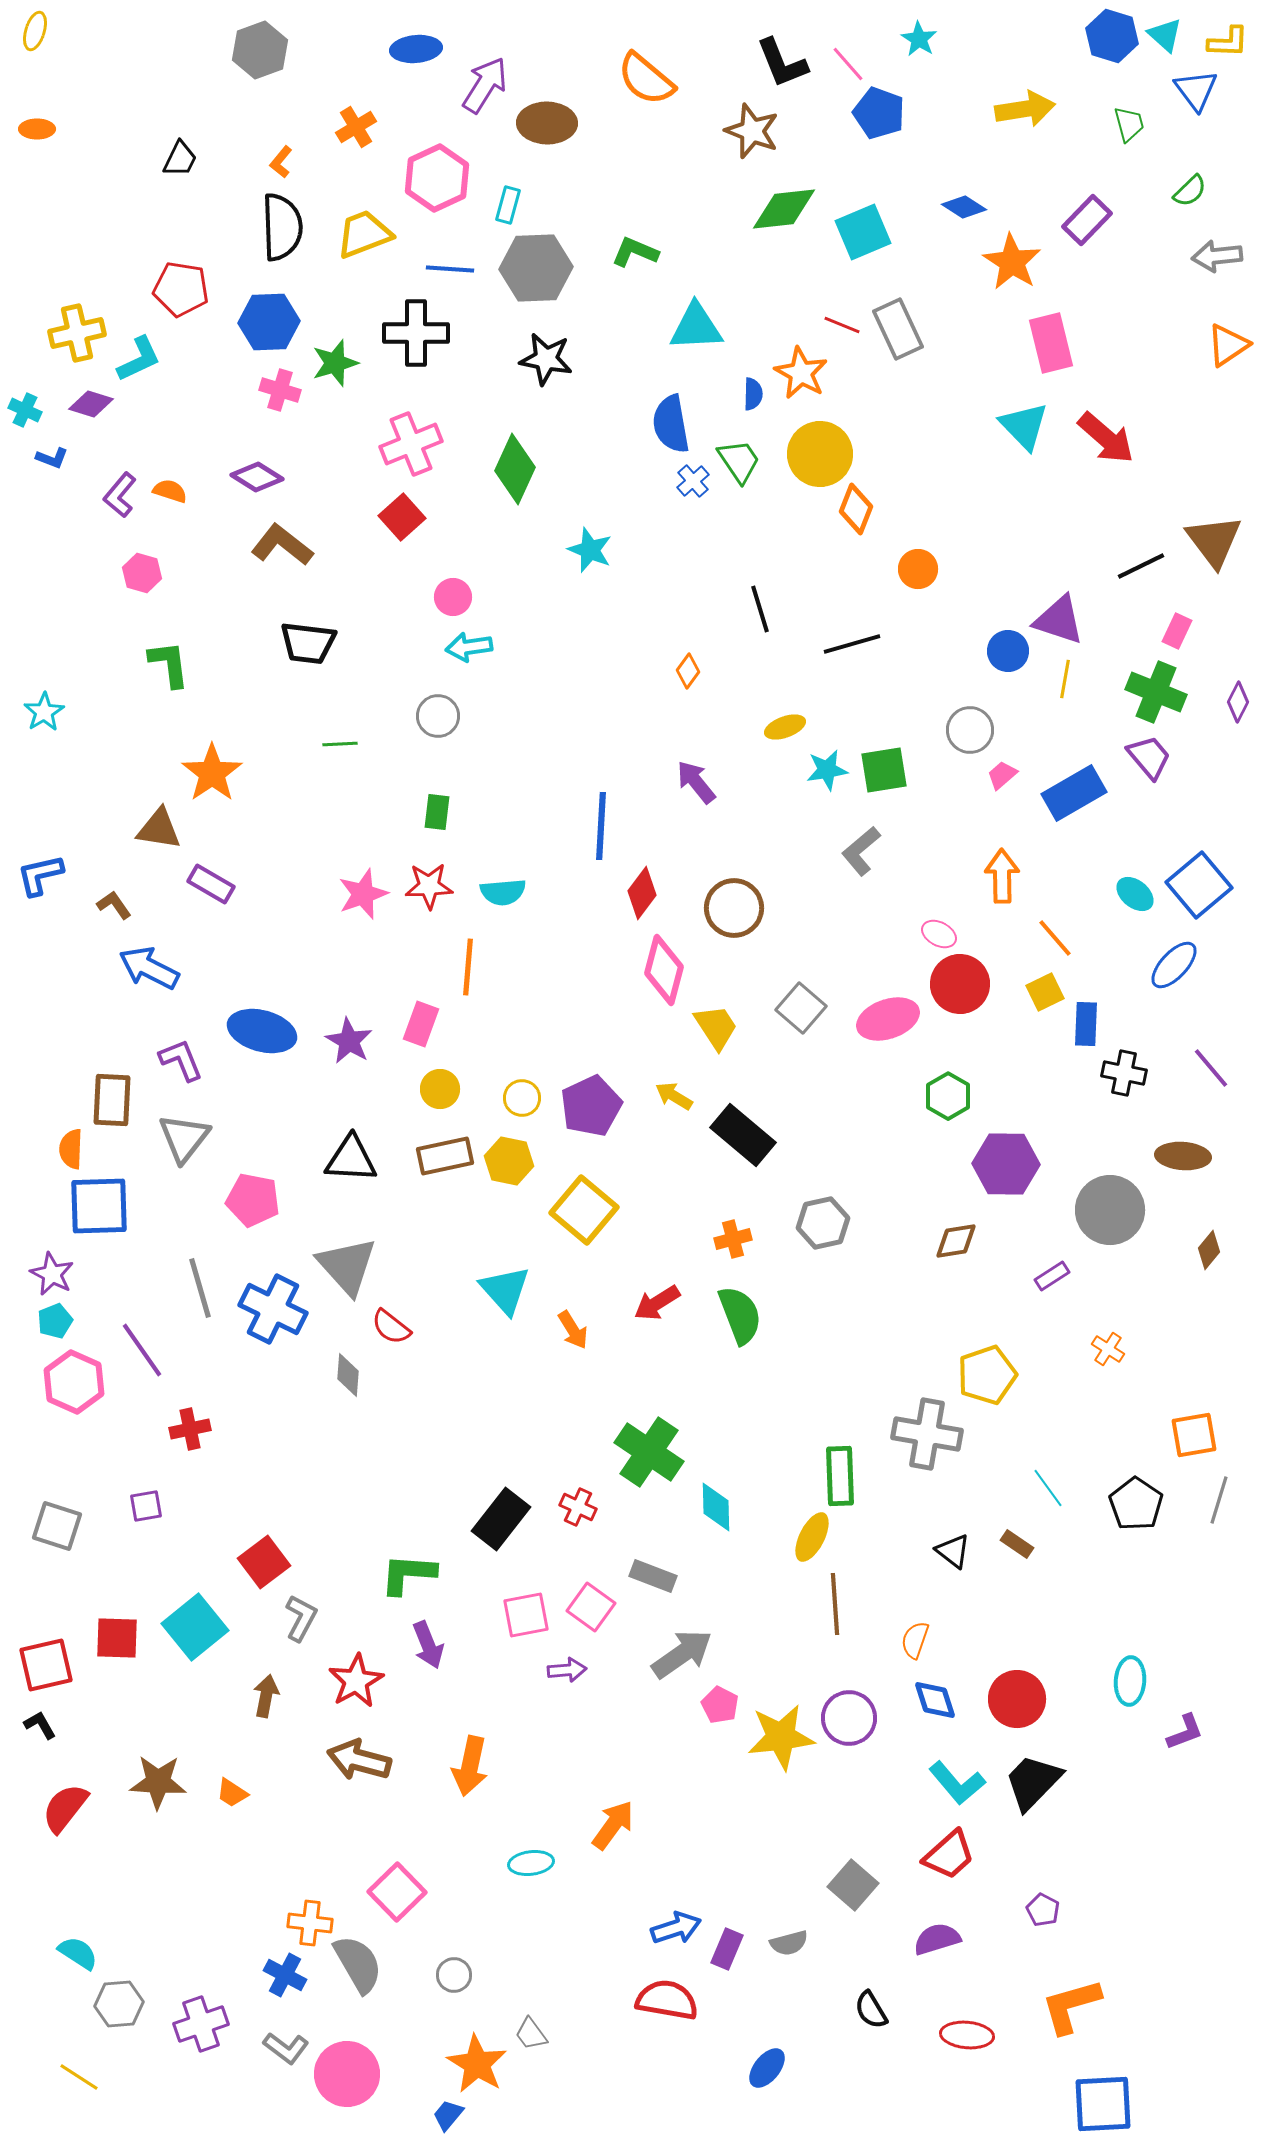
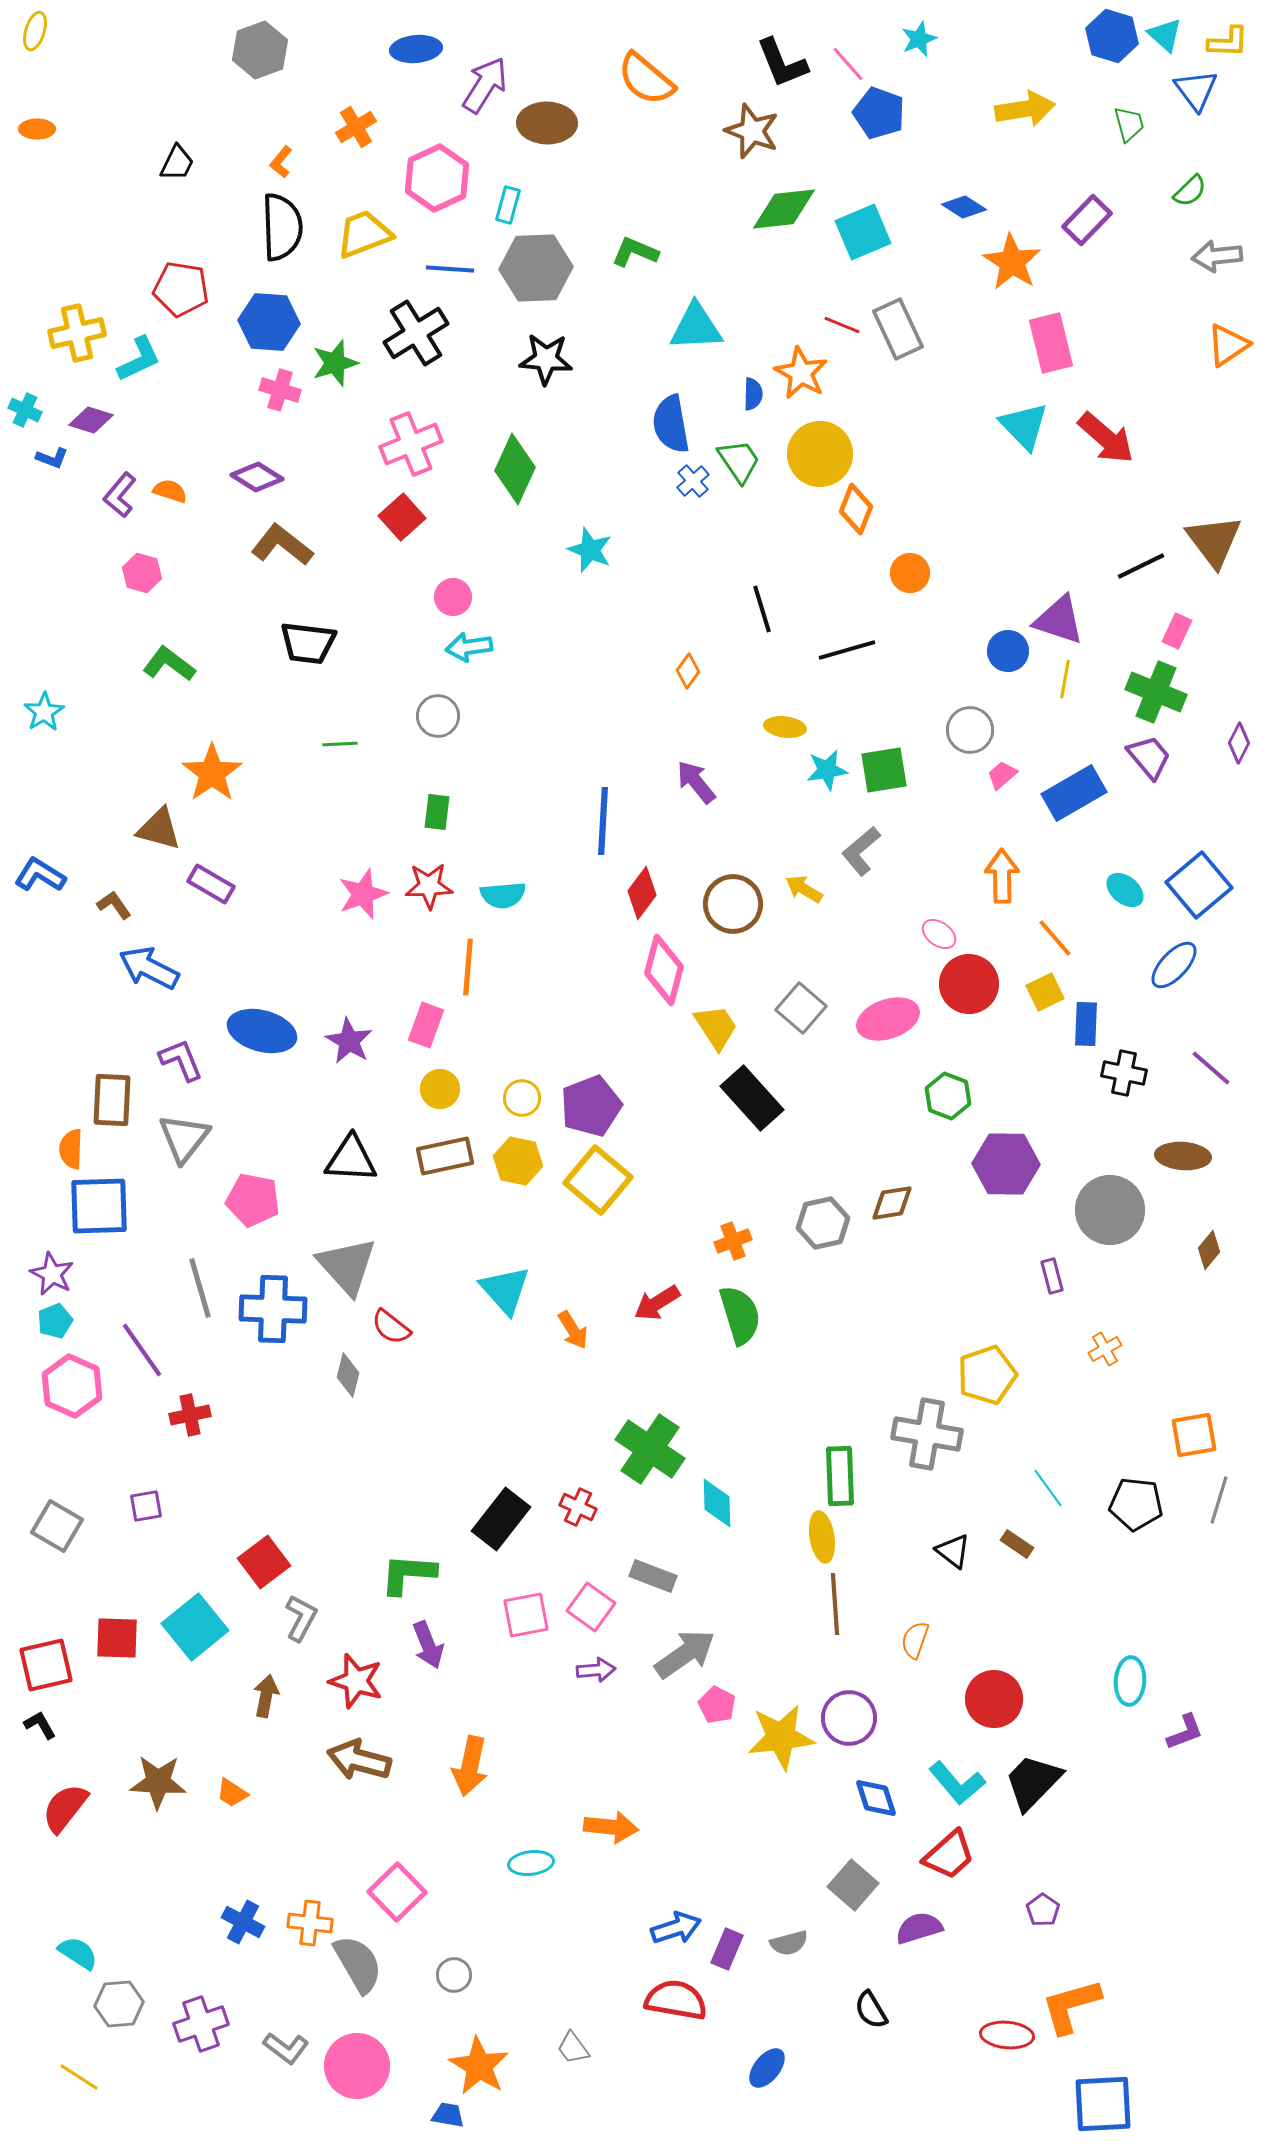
cyan star at (919, 39): rotated 18 degrees clockwise
black trapezoid at (180, 159): moved 3 px left, 4 px down
blue hexagon at (269, 322): rotated 6 degrees clockwise
black cross at (416, 333): rotated 32 degrees counterclockwise
black star at (546, 359): rotated 6 degrees counterclockwise
purple diamond at (91, 404): moved 16 px down
orange circle at (918, 569): moved 8 px left, 4 px down
black line at (760, 609): moved 2 px right
black line at (852, 644): moved 5 px left, 6 px down
green L-shape at (169, 664): rotated 46 degrees counterclockwise
purple diamond at (1238, 702): moved 1 px right, 41 px down
yellow ellipse at (785, 727): rotated 27 degrees clockwise
blue line at (601, 826): moved 2 px right, 5 px up
brown triangle at (159, 829): rotated 6 degrees clockwise
blue L-shape at (40, 875): rotated 45 degrees clockwise
cyan semicircle at (503, 892): moved 3 px down
cyan ellipse at (1135, 894): moved 10 px left, 4 px up
brown circle at (734, 908): moved 1 px left, 4 px up
pink ellipse at (939, 934): rotated 8 degrees clockwise
red circle at (960, 984): moved 9 px right
pink rectangle at (421, 1024): moved 5 px right, 1 px down
purple line at (1211, 1068): rotated 9 degrees counterclockwise
yellow arrow at (674, 1096): moved 130 px right, 207 px up
green hexagon at (948, 1096): rotated 9 degrees counterclockwise
purple pentagon at (591, 1106): rotated 4 degrees clockwise
black rectangle at (743, 1135): moved 9 px right, 37 px up; rotated 8 degrees clockwise
yellow hexagon at (509, 1161): moved 9 px right
yellow square at (584, 1210): moved 14 px right, 30 px up
orange cross at (733, 1239): moved 2 px down; rotated 6 degrees counterclockwise
brown diamond at (956, 1241): moved 64 px left, 38 px up
purple rectangle at (1052, 1276): rotated 72 degrees counterclockwise
blue cross at (273, 1309): rotated 24 degrees counterclockwise
green semicircle at (740, 1315): rotated 4 degrees clockwise
orange cross at (1108, 1349): moved 3 px left; rotated 28 degrees clockwise
gray diamond at (348, 1375): rotated 9 degrees clockwise
pink hexagon at (74, 1382): moved 2 px left, 4 px down
red cross at (190, 1429): moved 14 px up
green cross at (649, 1452): moved 1 px right, 3 px up
black pentagon at (1136, 1504): rotated 28 degrees counterclockwise
cyan diamond at (716, 1507): moved 1 px right, 4 px up
gray square at (57, 1526): rotated 12 degrees clockwise
yellow ellipse at (812, 1537): moved 10 px right; rotated 36 degrees counterclockwise
gray arrow at (682, 1654): moved 3 px right
purple arrow at (567, 1670): moved 29 px right
red star at (356, 1681): rotated 26 degrees counterclockwise
red circle at (1017, 1699): moved 23 px left
blue diamond at (935, 1700): moved 59 px left, 98 px down
pink pentagon at (720, 1705): moved 3 px left
orange arrow at (613, 1825): moved 2 px left, 2 px down; rotated 60 degrees clockwise
purple pentagon at (1043, 1910): rotated 8 degrees clockwise
purple semicircle at (937, 1939): moved 18 px left, 11 px up
blue cross at (285, 1975): moved 42 px left, 53 px up
red semicircle at (667, 2000): moved 9 px right
gray trapezoid at (531, 2034): moved 42 px right, 14 px down
red ellipse at (967, 2035): moved 40 px right
orange star at (477, 2064): moved 2 px right, 2 px down
pink circle at (347, 2074): moved 10 px right, 8 px up
blue trapezoid at (448, 2115): rotated 60 degrees clockwise
